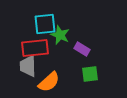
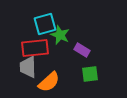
cyan square: rotated 10 degrees counterclockwise
purple rectangle: moved 1 px down
gray trapezoid: moved 1 px down
